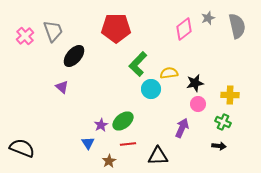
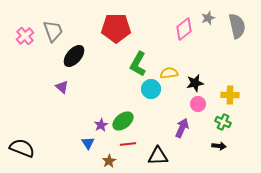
green L-shape: rotated 15 degrees counterclockwise
